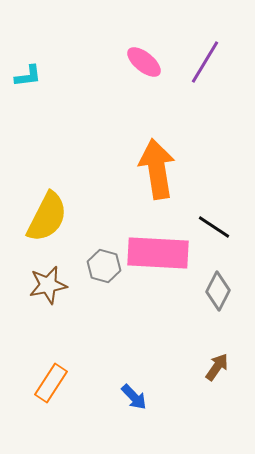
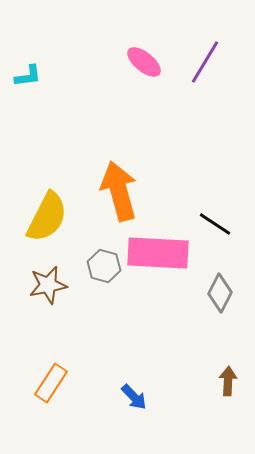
orange arrow: moved 38 px left, 22 px down; rotated 6 degrees counterclockwise
black line: moved 1 px right, 3 px up
gray diamond: moved 2 px right, 2 px down
brown arrow: moved 11 px right, 14 px down; rotated 32 degrees counterclockwise
